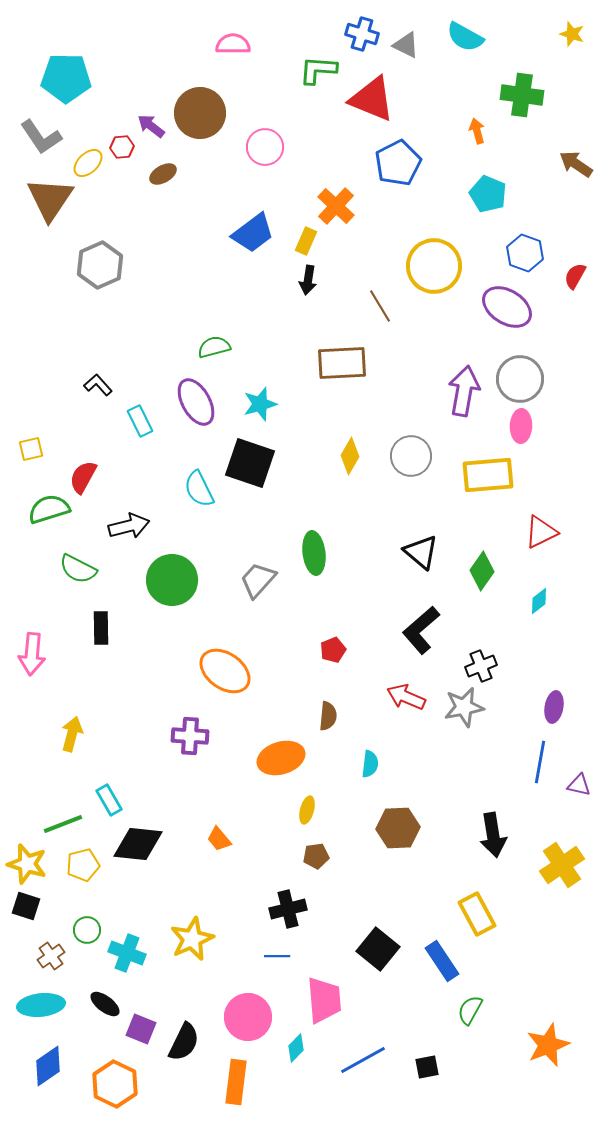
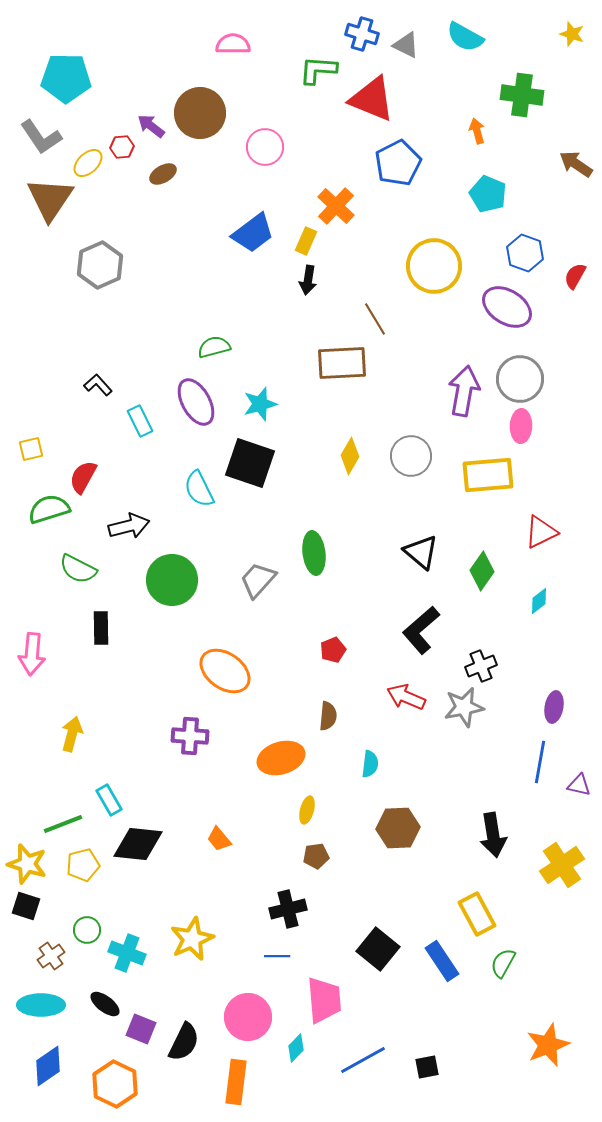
brown line at (380, 306): moved 5 px left, 13 px down
cyan ellipse at (41, 1005): rotated 6 degrees clockwise
green semicircle at (470, 1010): moved 33 px right, 47 px up
